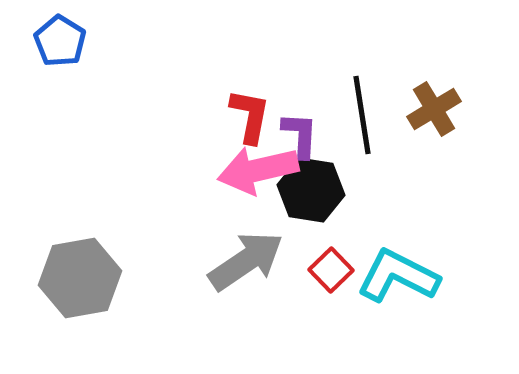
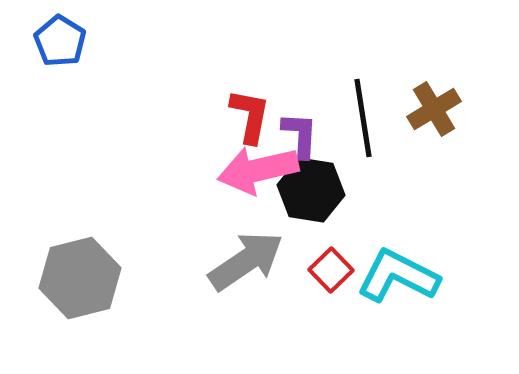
black line: moved 1 px right, 3 px down
gray hexagon: rotated 4 degrees counterclockwise
